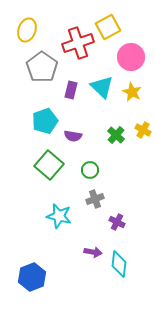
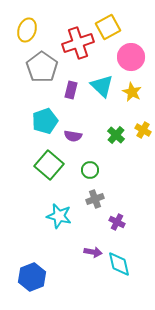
cyan triangle: moved 1 px up
cyan diamond: rotated 20 degrees counterclockwise
